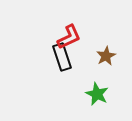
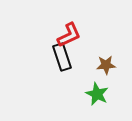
red L-shape: moved 2 px up
brown star: moved 9 px down; rotated 24 degrees clockwise
